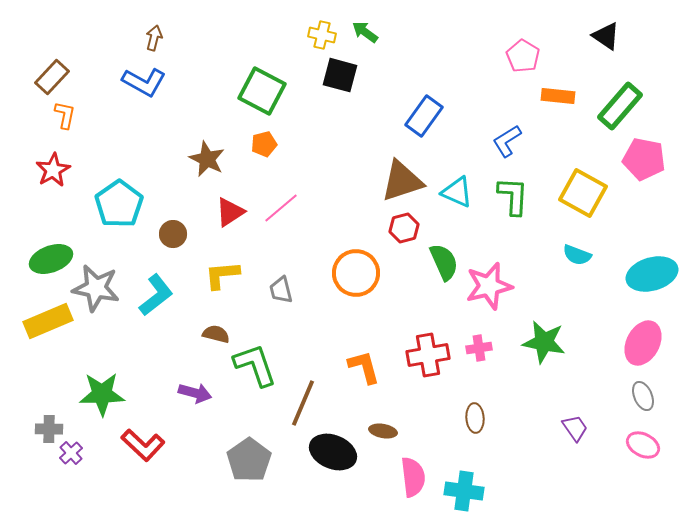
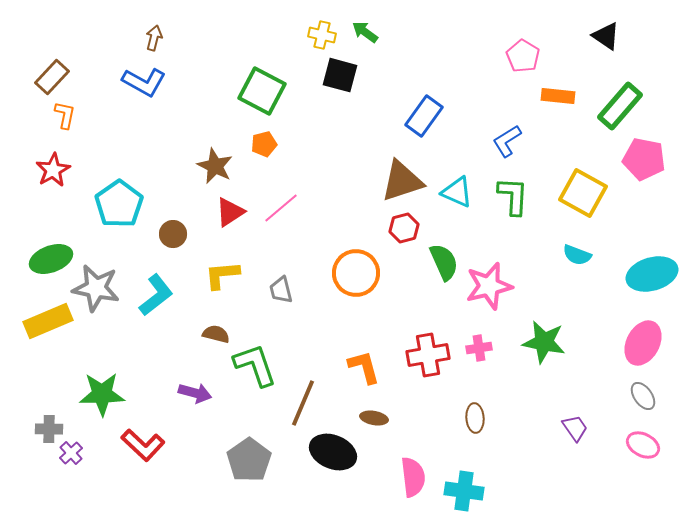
brown star at (207, 159): moved 8 px right, 7 px down
gray ellipse at (643, 396): rotated 12 degrees counterclockwise
brown ellipse at (383, 431): moved 9 px left, 13 px up
